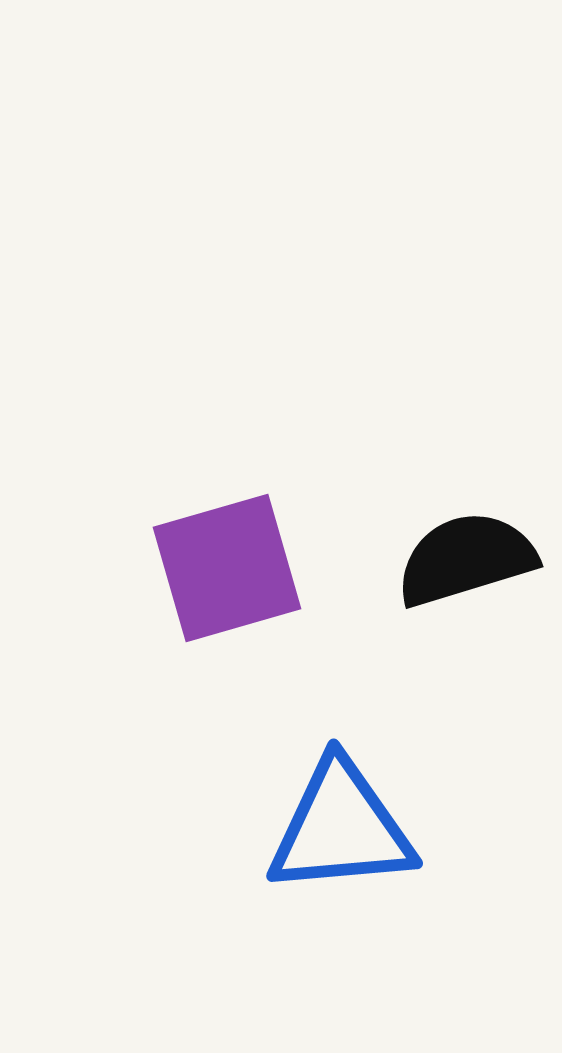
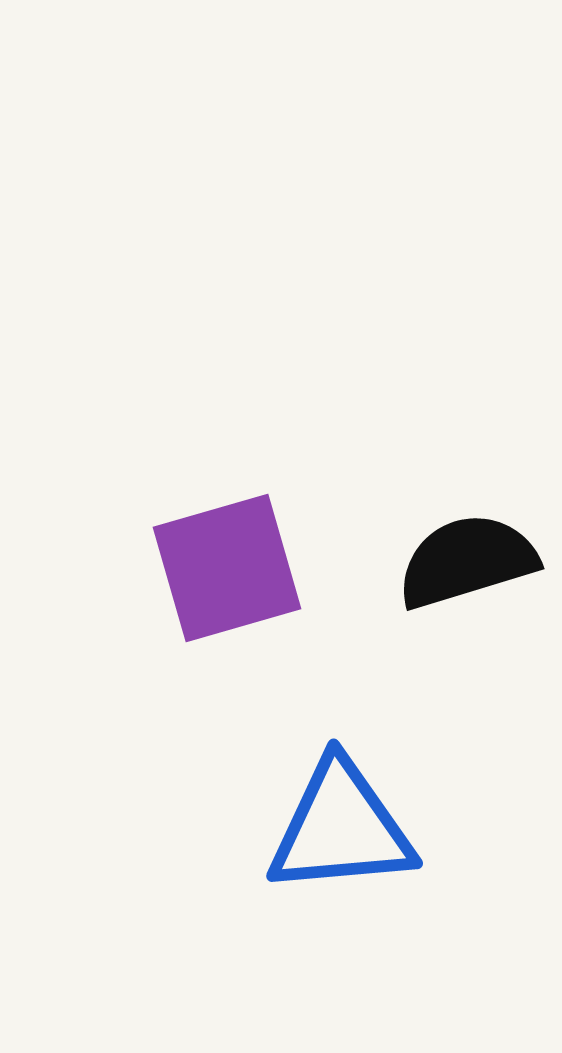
black semicircle: moved 1 px right, 2 px down
